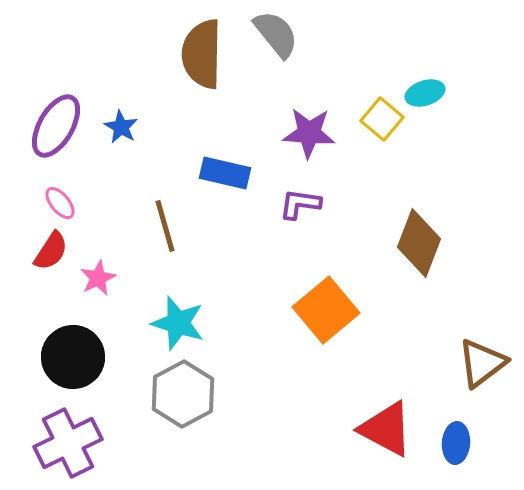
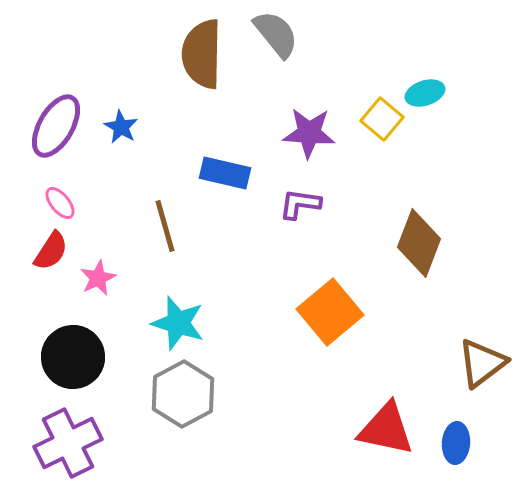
orange square: moved 4 px right, 2 px down
red triangle: rotated 16 degrees counterclockwise
